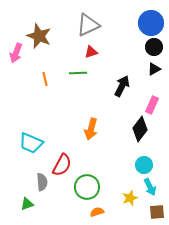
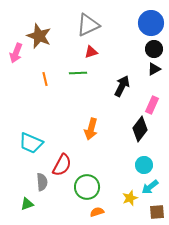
black circle: moved 2 px down
cyan arrow: rotated 78 degrees clockwise
